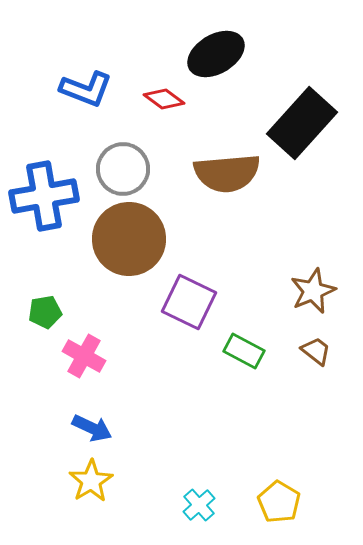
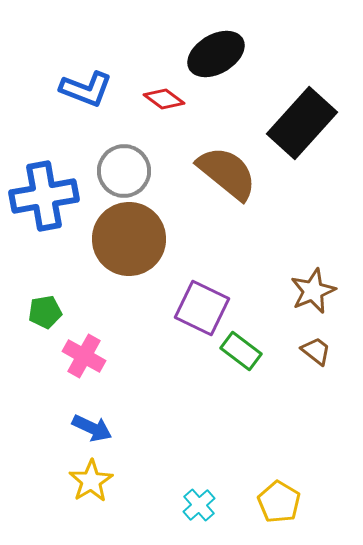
gray circle: moved 1 px right, 2 px down
brown semicircle: rotated 136 degrees counterclockwise
purple square: moved 13 px right, 6 px down
green rectangle: moved 3 px left; rotated 9 degrees clockwise
